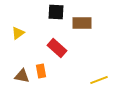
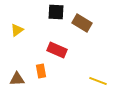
brown rectangle: rotated 30 degrees clockwise
yellow triangle: moved 1 px left, 3 px up
red rectangle: moved 2 px down; rotated 18 degrees counterclockwise
brown triangle: moved 5 px left, 3 px down; rotated 14 degrees counterclockwise
yellow line: moved 1 px left, 1 px down; rotated 42 degrees clockwise
